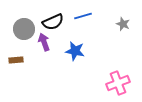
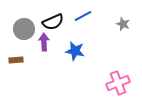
blue line: rotated 12 degrees counterclockwise
purple arrow: rotated 18 degrees clockwise
